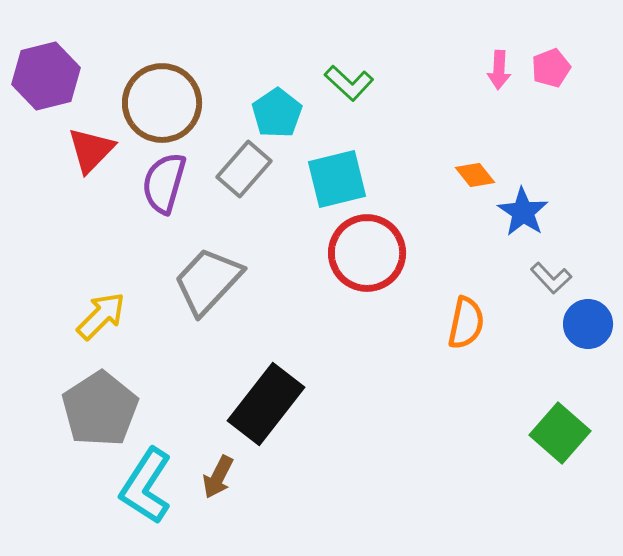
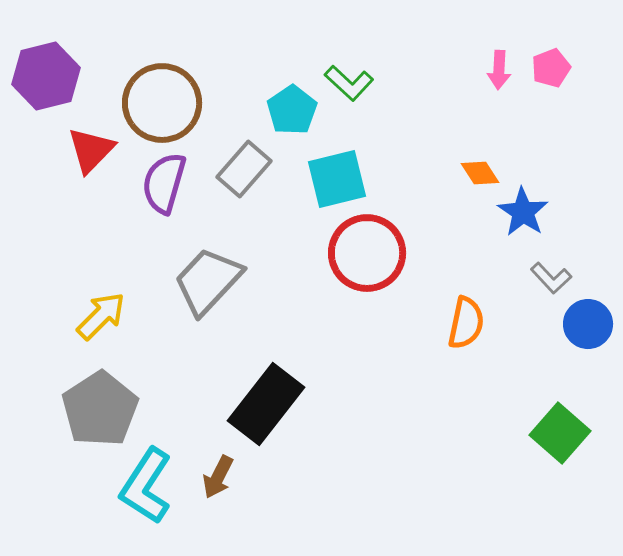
cyan pentagon: moved 15 px right, 3 px up
orange diamond: moved 5 px right, 2 px up; rotated 6 degrees clockwise
